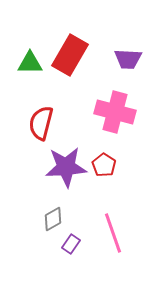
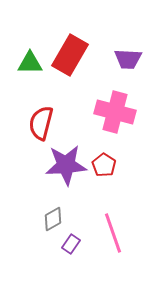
purple star: moved 2 px up
